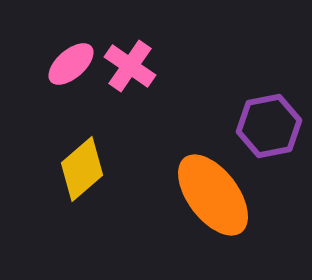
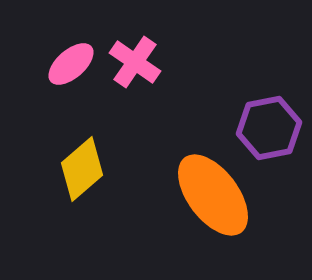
pink cross: moved 5 px right, 4 px up
purple hexagon: moved 2 px down
